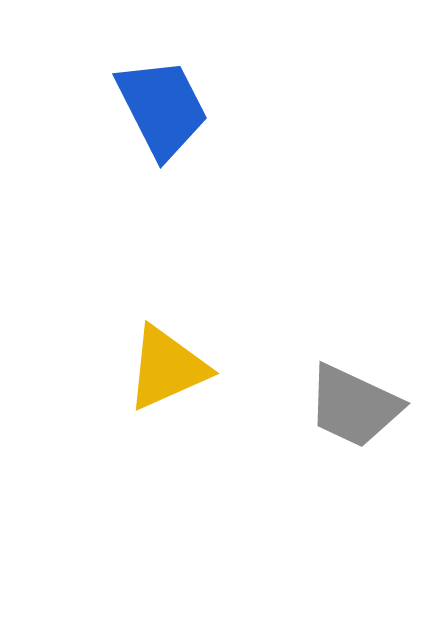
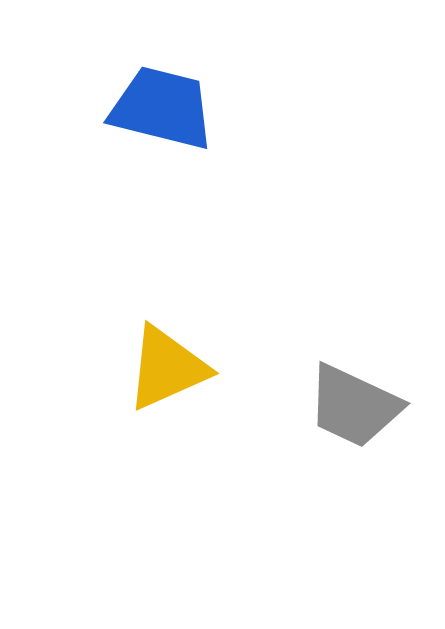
blue trapezoid: rotated 49 degrees counterclockwise
